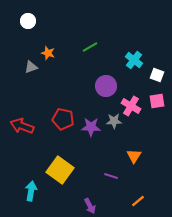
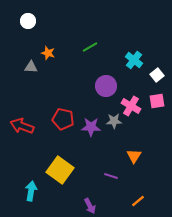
gray triangle: rotated 24 degrees clockwise
white square: rotated 32 degrees clockwise
